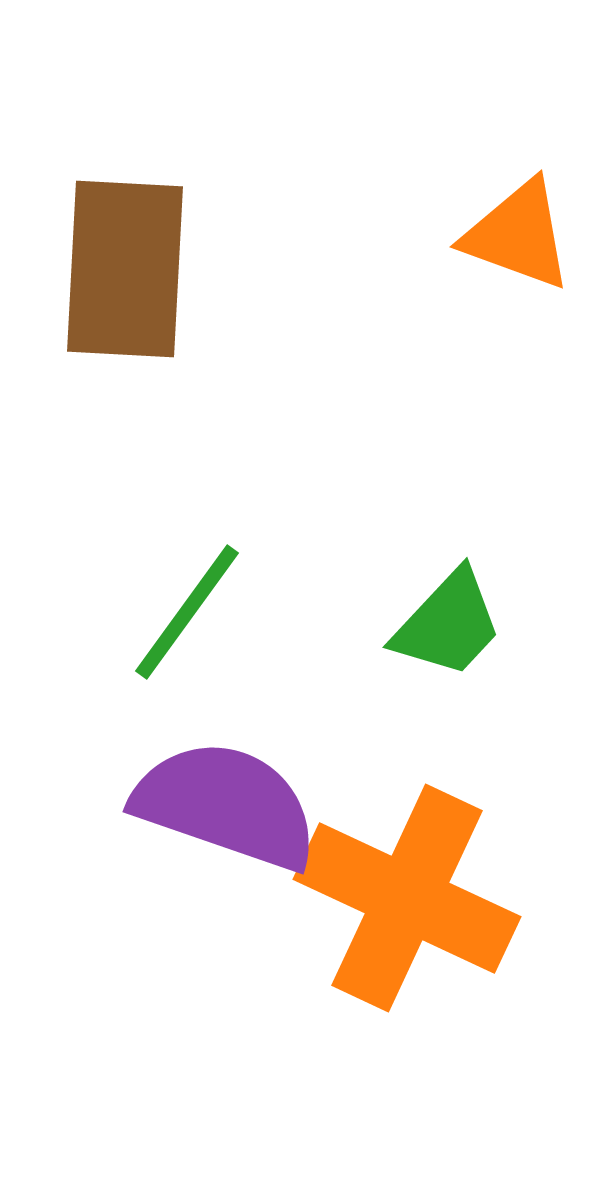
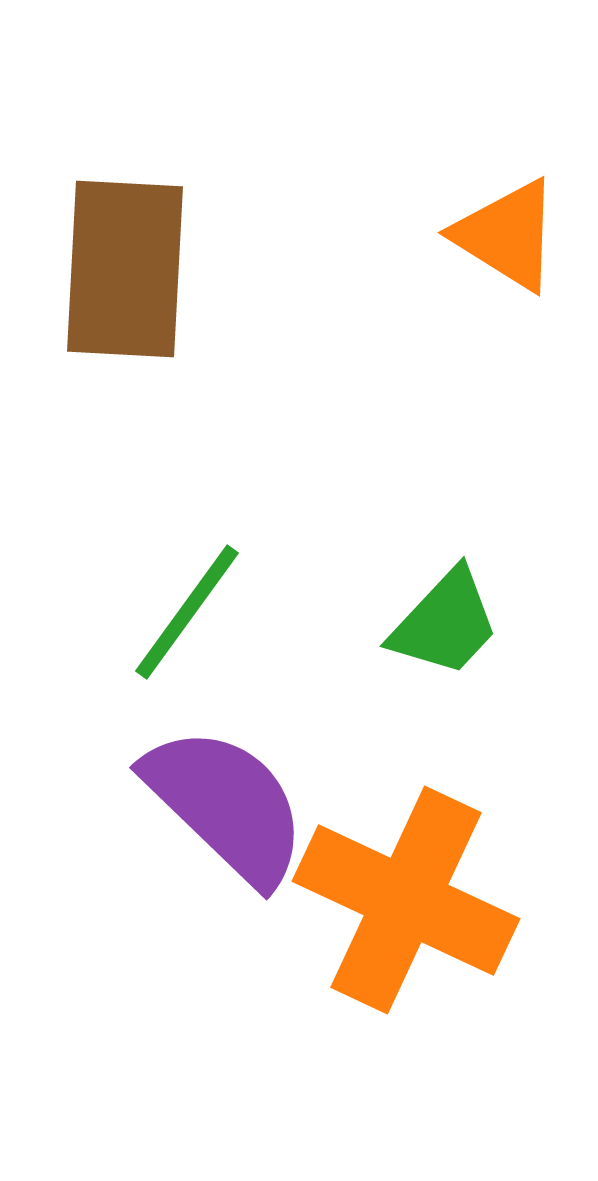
orange triangle: moved 11 px left; rotated 12 degrees clockwise
green trapezoid: moved 3 px left, 1 px up
purple semicircle: rotated 25 degrees clockwise
orange cross: moved 1 px left, 2 px down
